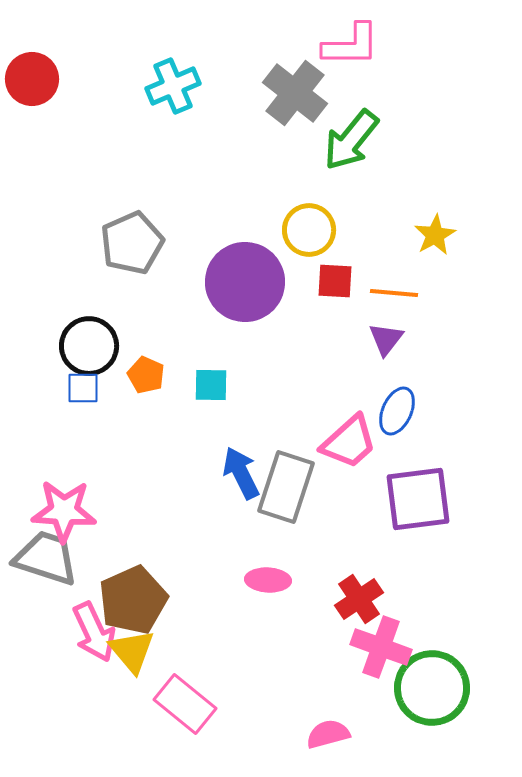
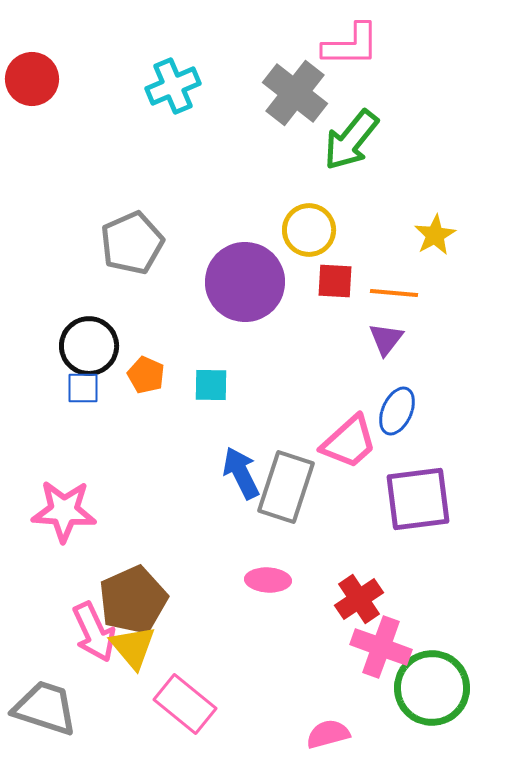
gray trapezoid: moved 1 px left, 150 px down
yellow triangle: moved 1 px right, 4 px up
